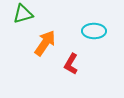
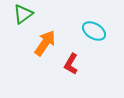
green triangle: rotated 20 degrees counterclockwise
cyan ellipse: rotated 30 degrees clockwise
